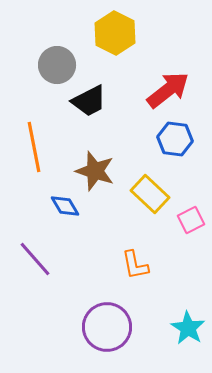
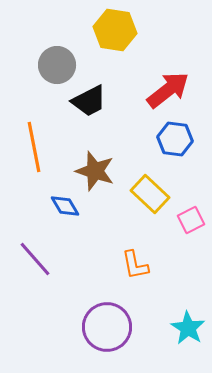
yellow hexagon: moved 3 px up; rotated 18 degrees counterclockwise
